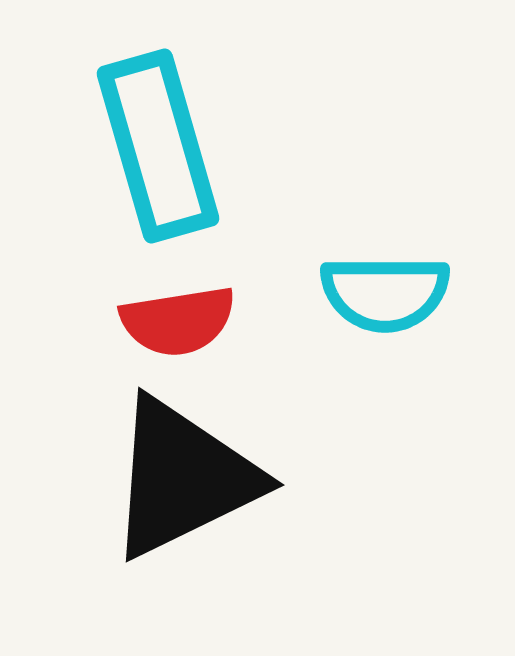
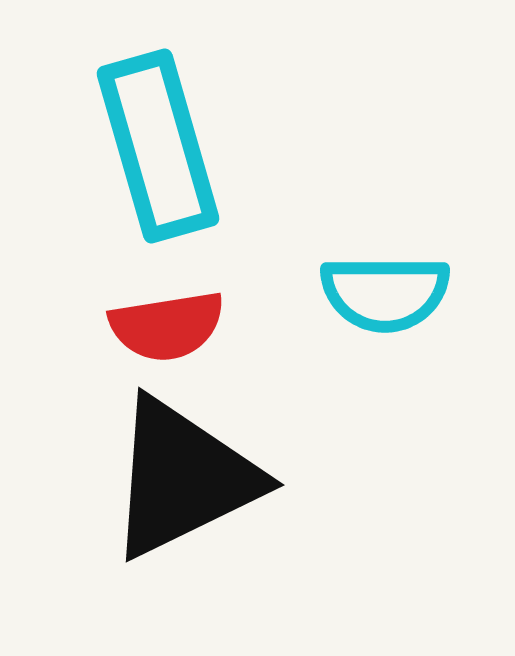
red semicircle: moved 11 px left, 5 px down
